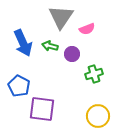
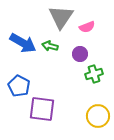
pink semicircle: moved 2 px up
blue arrow: rotated 36 degrees counterclockwise
purple circle: moved 8 px right
